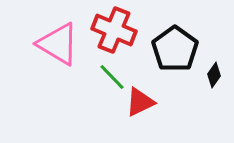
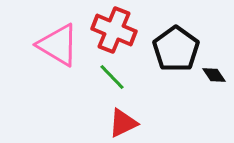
pink triangle: moved 1 px down
black pentagon: moved 1 px right
black diamond: rotated 70 degrees counterclockwise
red triangle: moved 17 px left, 21 px down
